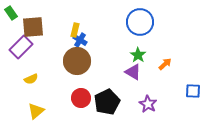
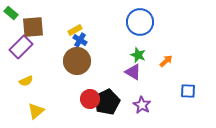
green rectangle: rotated 16 degrees counterclockwise
yellow rectangle: rotated 48 degrees clockwise
green star: rotated 14 degrees counterclockwise
orange arrow: moved 1 px right, 3 px up
yellow semicircle: moved 5 px left, 2 px down
blue square: moved 5 px left
red circle: moved 9 px right, 1 px down
purple star: moved 6 px left, 1 px down
